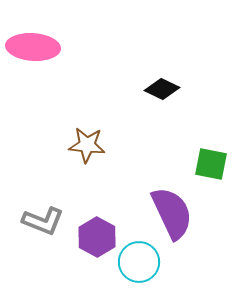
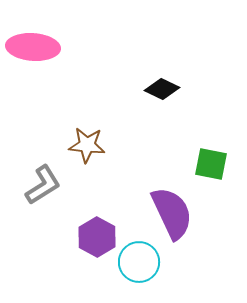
gray L-shape: moved 36 px up; rotated 54 degrees counterclockwise
